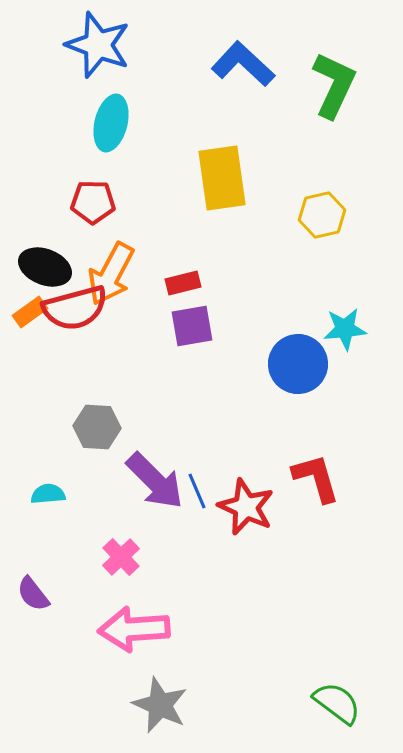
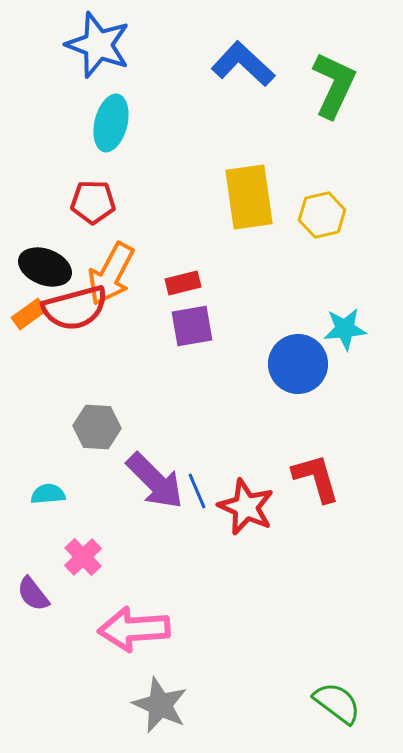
yellow rectangle: moved 27 px right, 19 px down
orange rectangle: moved 1 px left, 2 px down
pink cross: moved 38 px left
